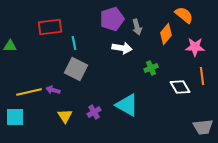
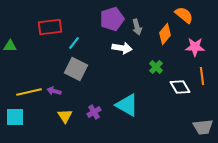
orange diamond: moved 1 px left
cyan line: rotated 48 degrees clockwise
green cross: moved 5 px right, 1 px up; rotated 24 degrees counterclockwise
purple arrow: moved 1 px right, 1 px down
